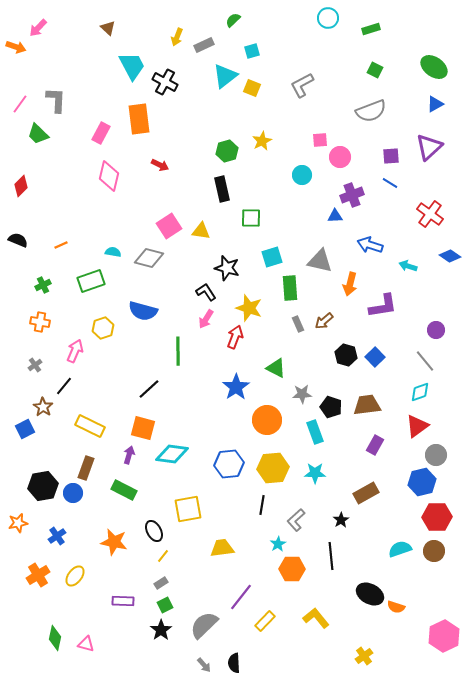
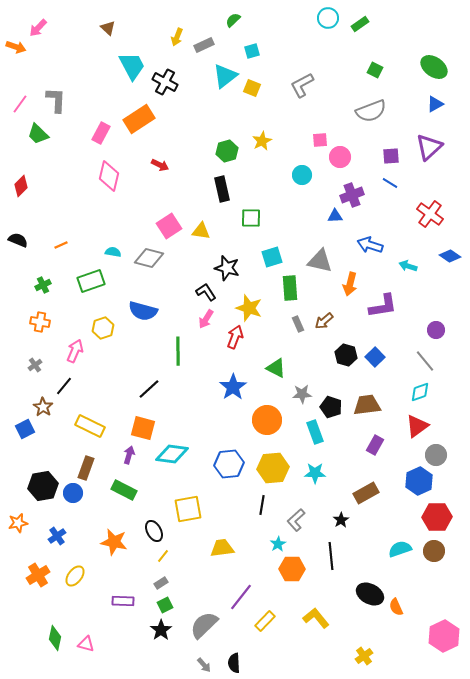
green rectangle at (371, 29): moved 11 px left, 5 px up; rotated 18 degrees counterclockwise
orange rectangle at (139, 119): rotated 64 degrees clockwise
blue star at (236, 387): moved 3 px left
blue hexagon at (422, 482): moved 3 px left, 1 px up; rotated 12 degrees counterclockwise
orange semicircle at (396, 607): rotated 48 degrees clockwise
